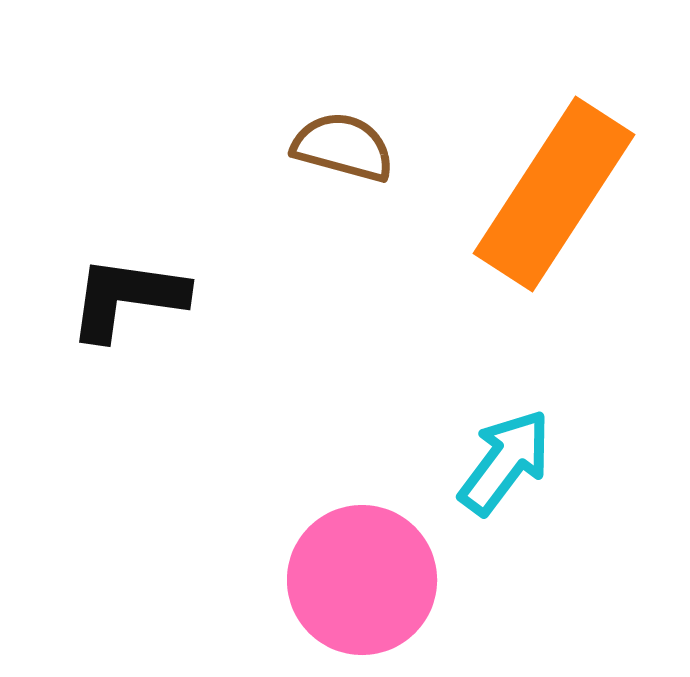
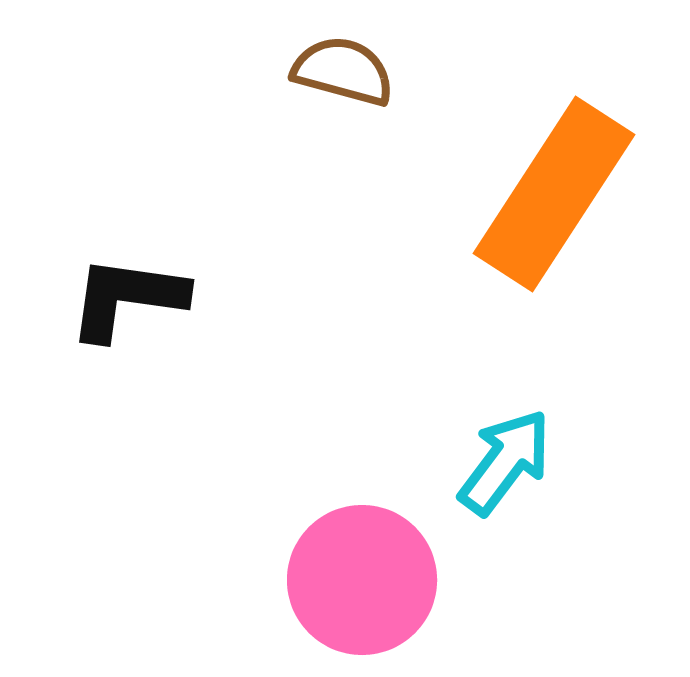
brown semicircle: moved 76 px up
